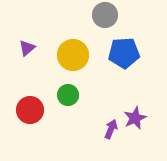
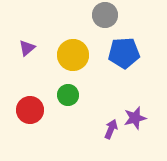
purple star: rotated 10 degrees clockwise
